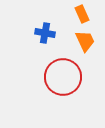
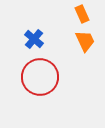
blue cross: moved 11 px left, 6 px down; rotated 30 degrees clockwise
red circle: moved 23 px left
